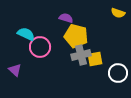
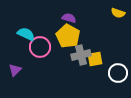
purple semicircle: moved 3 px right
yellow pentagon: moved 8 px left; rotated 15 degrees clockwise
purple triangle: rotated 32 degrees clockwise
